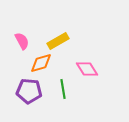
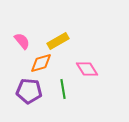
pink semicircle: rotated 12 degrees counterclockwise
